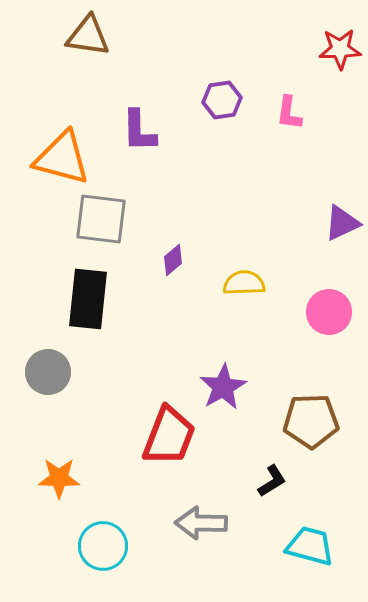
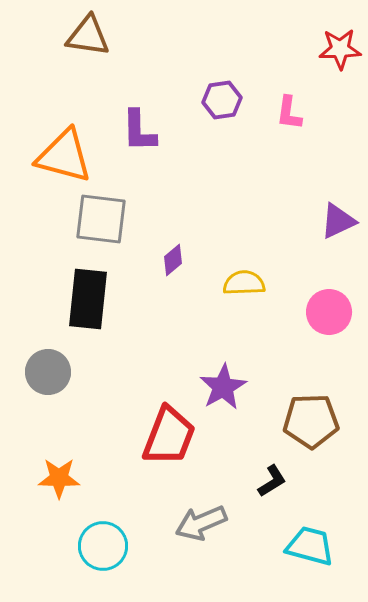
orange triangle: moved 2 px right, 2 px up
purple triangle: moved 4 px left, 2 px up
gray arrow: rotated 24 degrees counterclockwise
